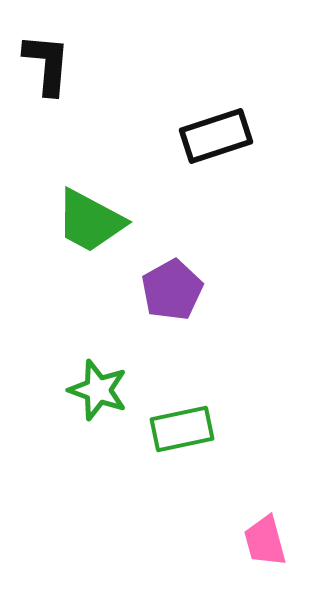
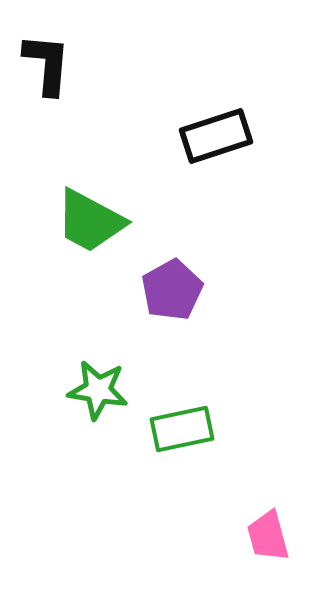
green star: rotated 10 degrees counterclockwise
pink trapezoid: moved 3 px right, 5 px up
